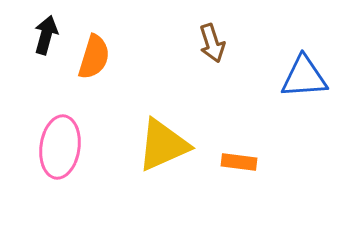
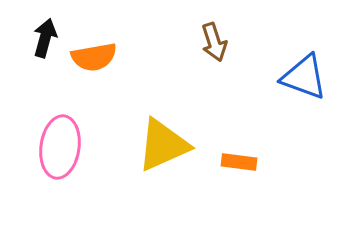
black arrow: moved 1 px left, 3 px down
brown arrow: moved 2 px right, 1 px up
orange semicircle: rotated 63 degrees clockwise
blue triangle: rotated 24 degrees clockwise
